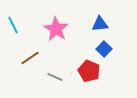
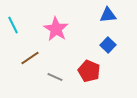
blue triangle: moved 8 px right, 9 px up
blue square: moved 4 px right, 4 px up
